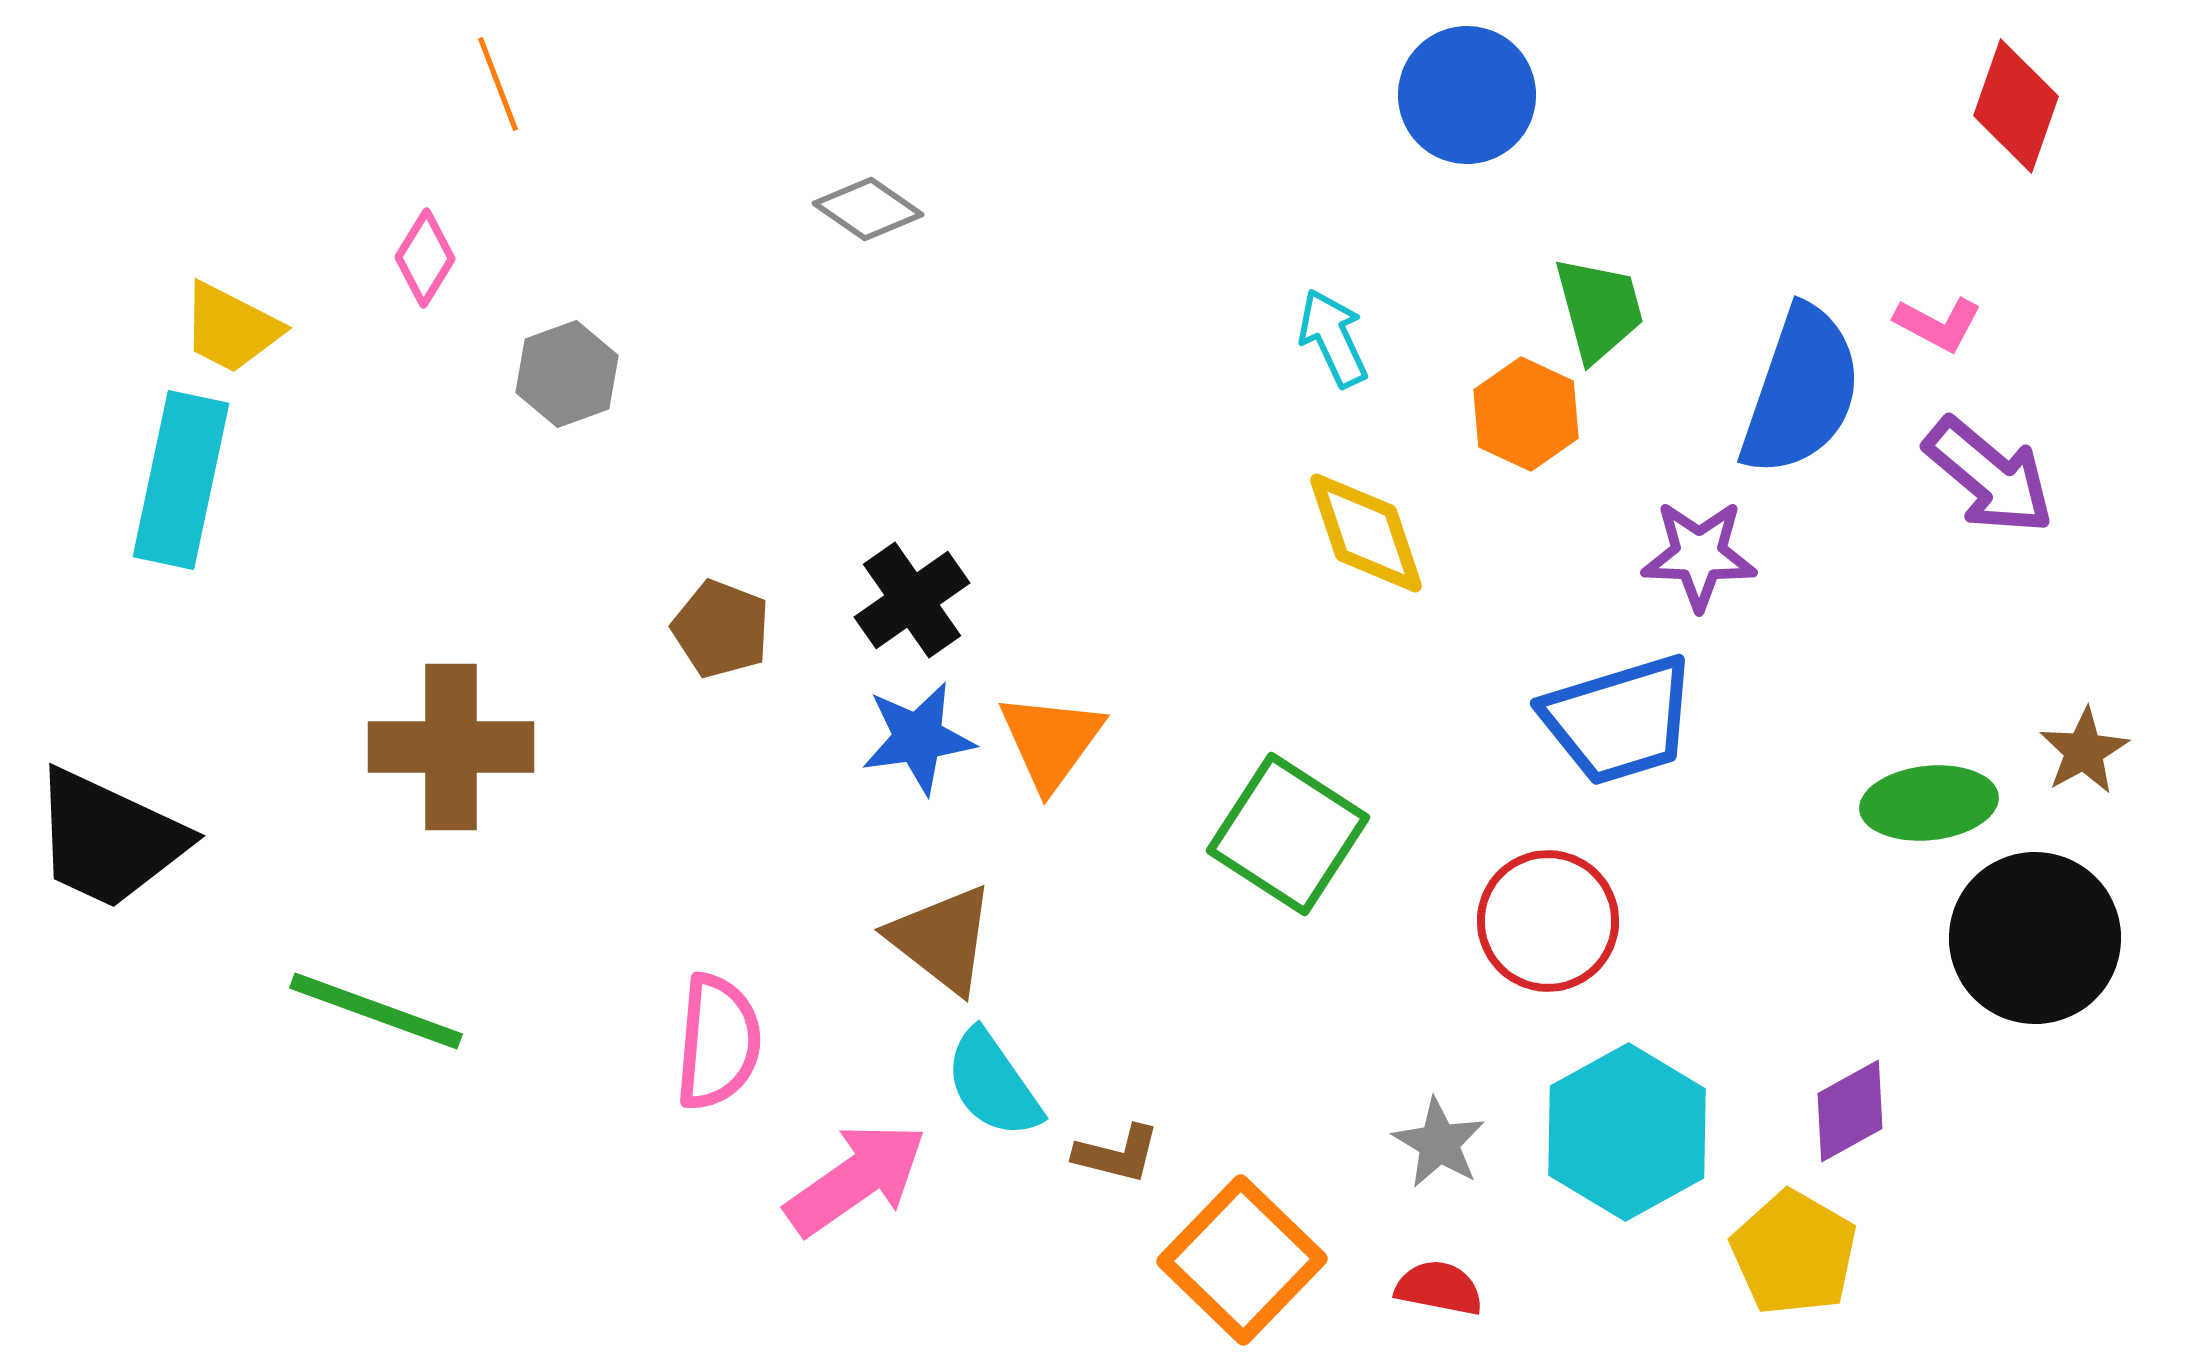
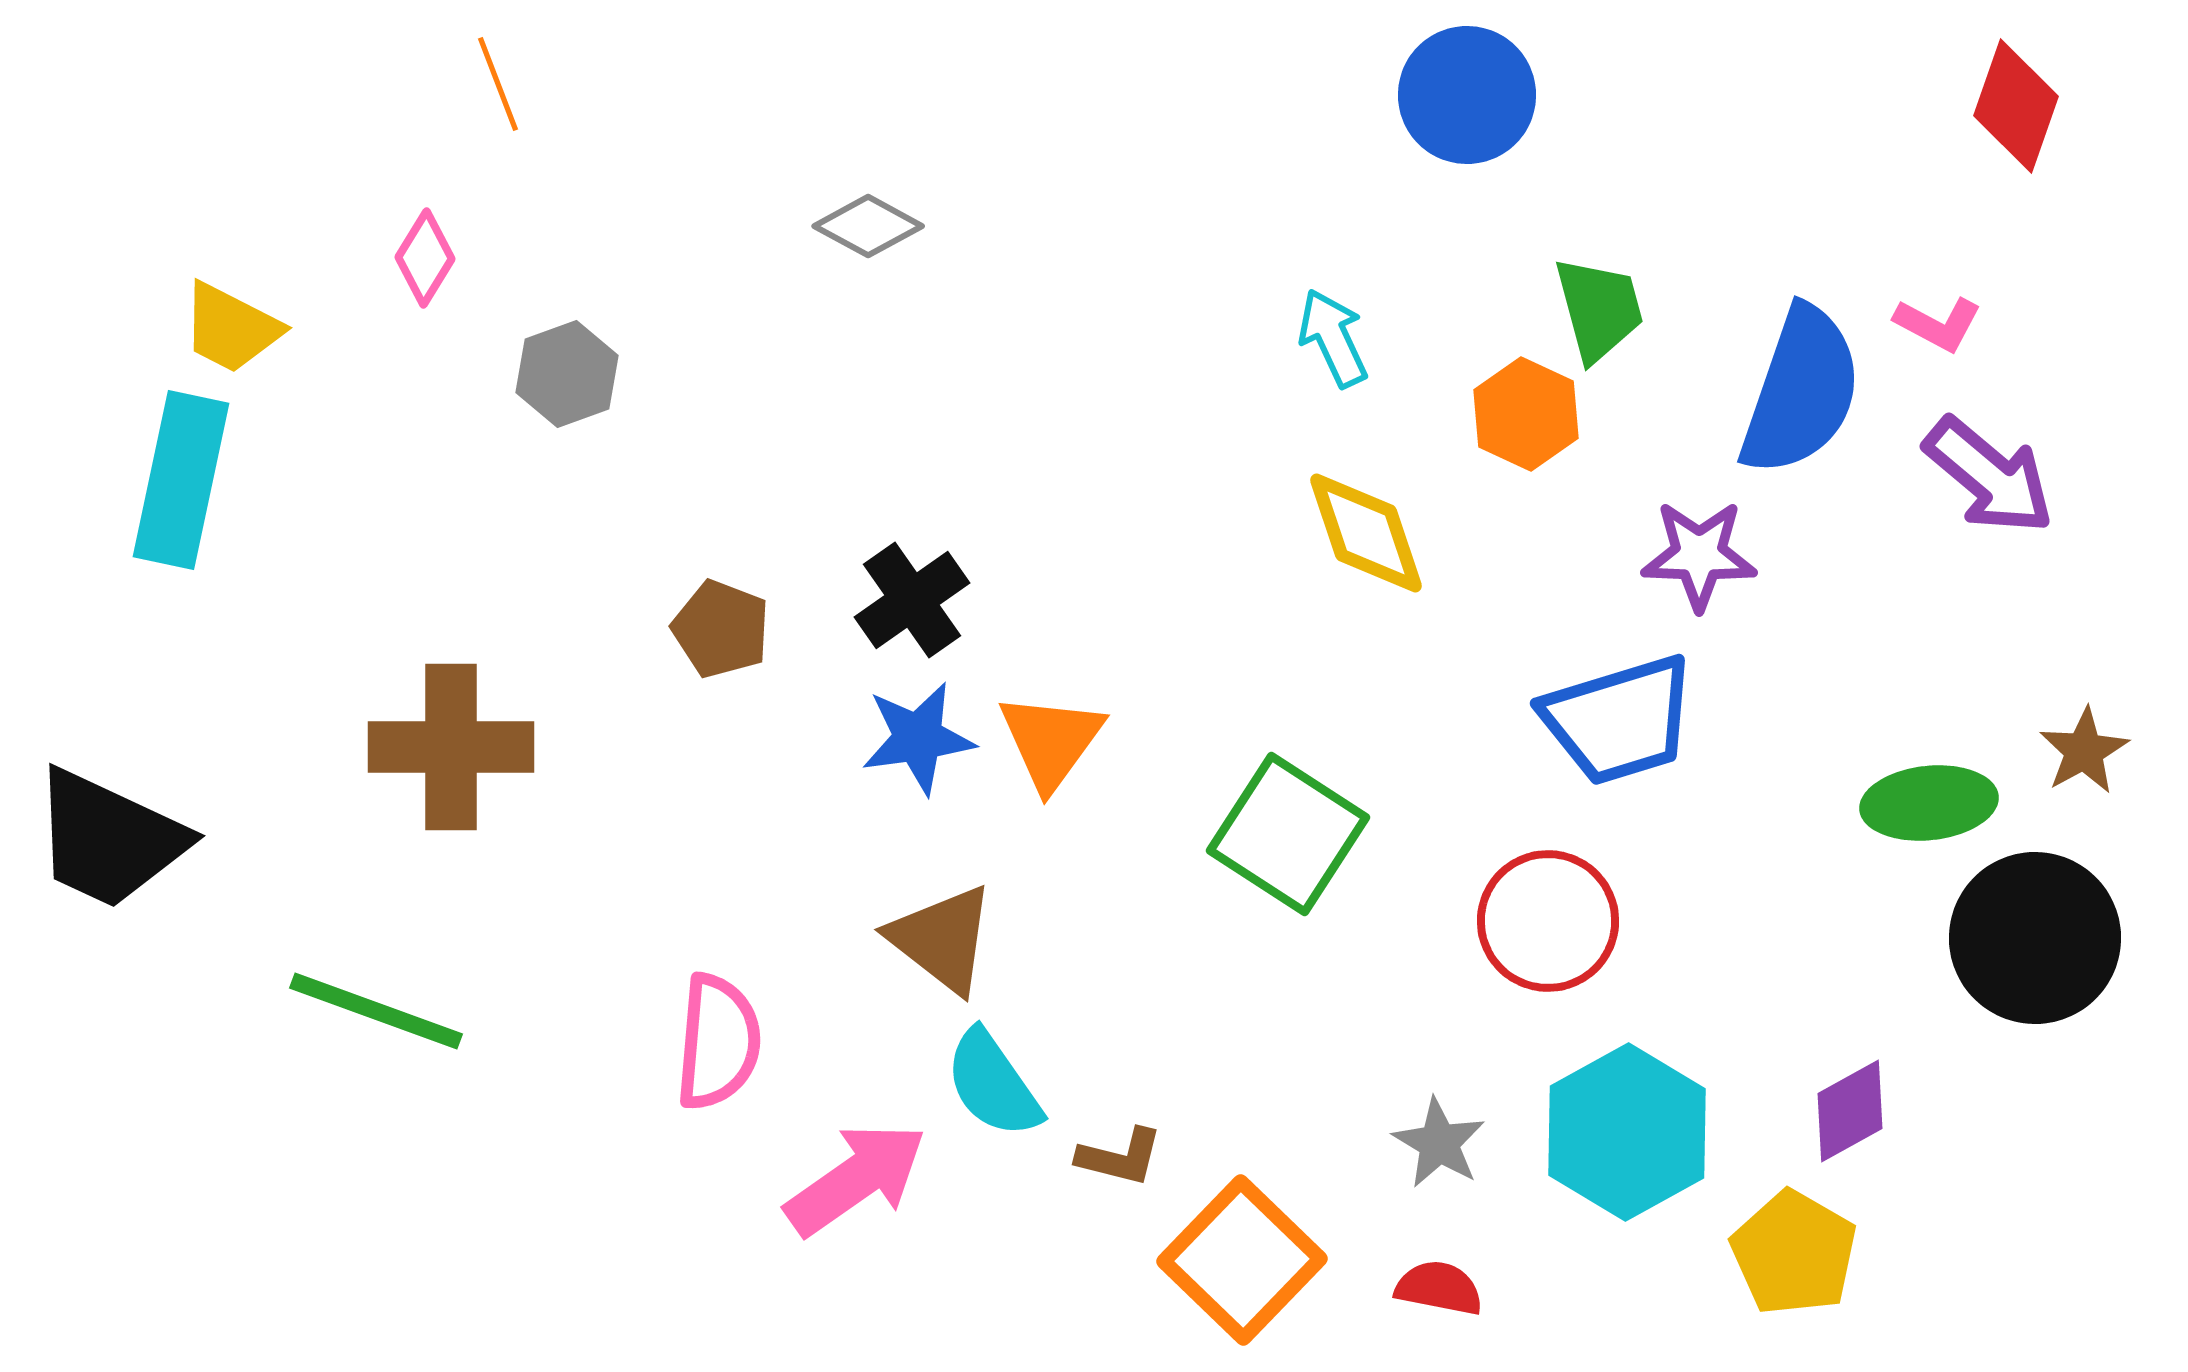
gray diamond: moved 17 px down; rotated 6 degrees counterclockwise
brown L-shape: moved 3 px right, 3 px down
